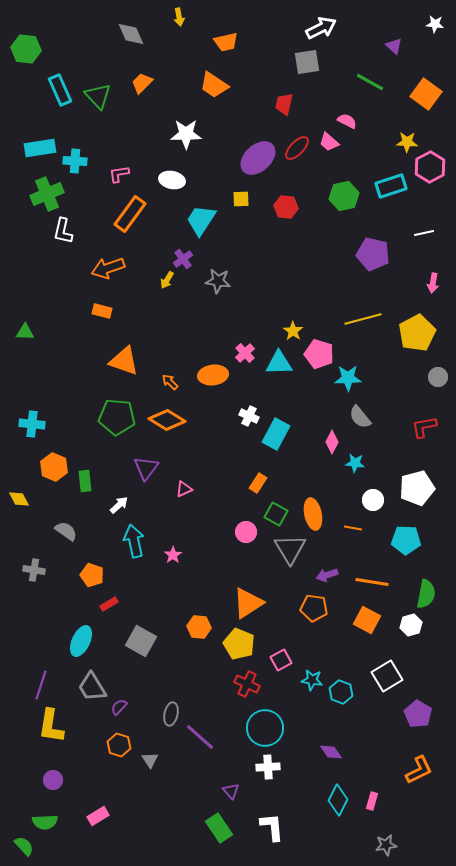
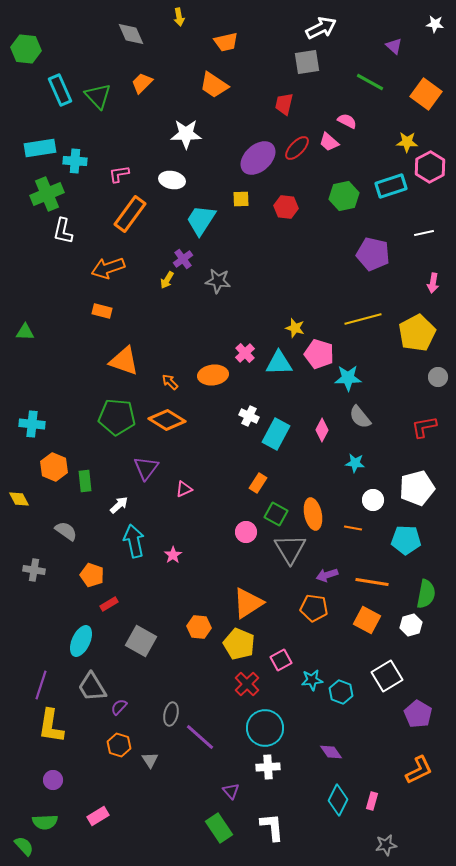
yellow star at (293, 331): moved 2 px right, 3 px up; rotated 18 degrees counterclockwise
pink diamond at (332, 442): moved 10 px left, 12 px up
cyan star at (312, 680): rotated 15 degrees counterclockwise
red cross at (247, 684): rotated 20 degrees clockwise
